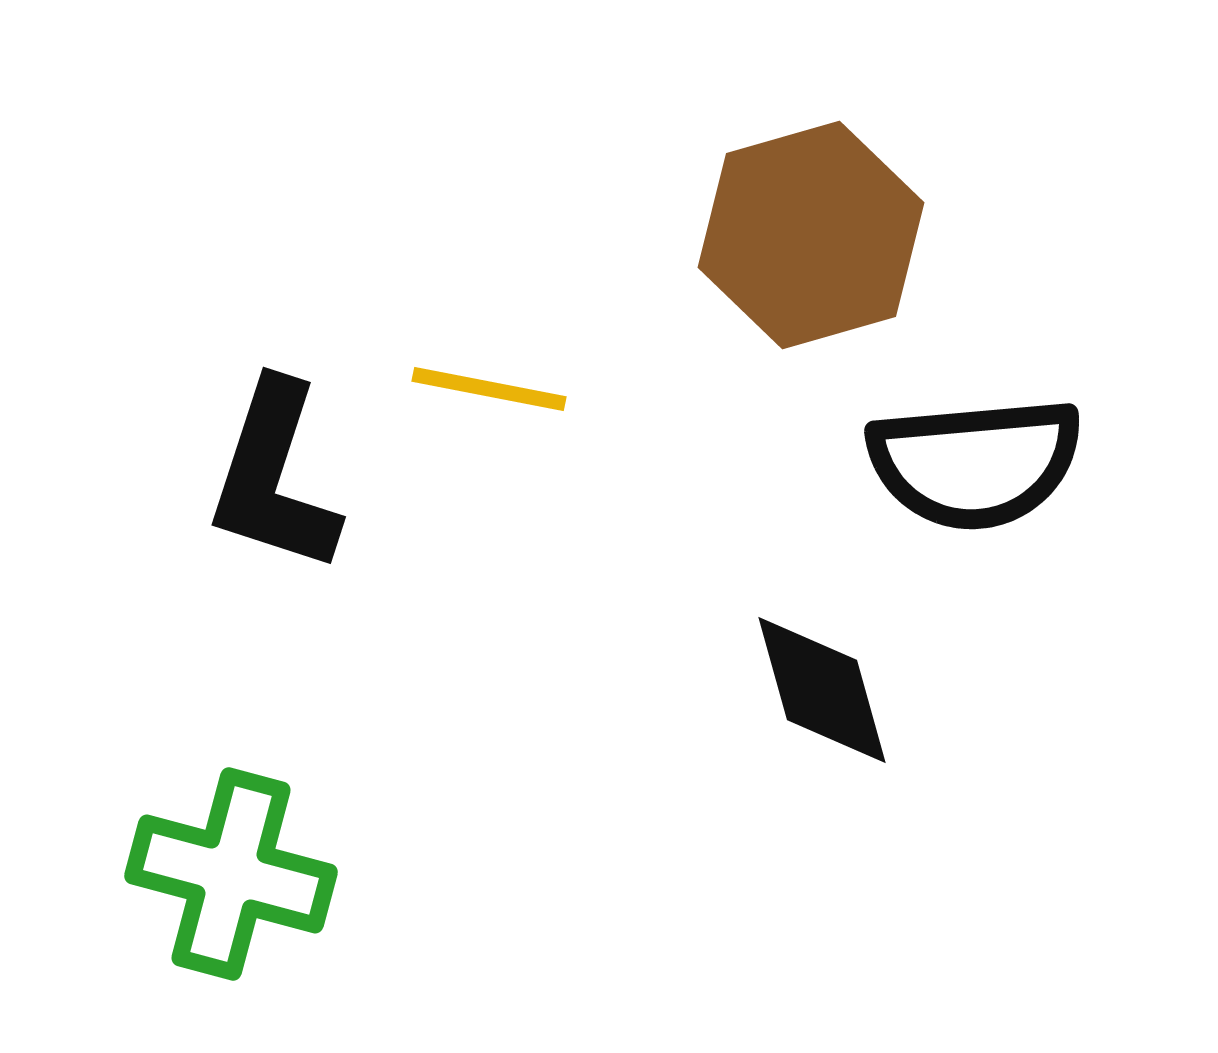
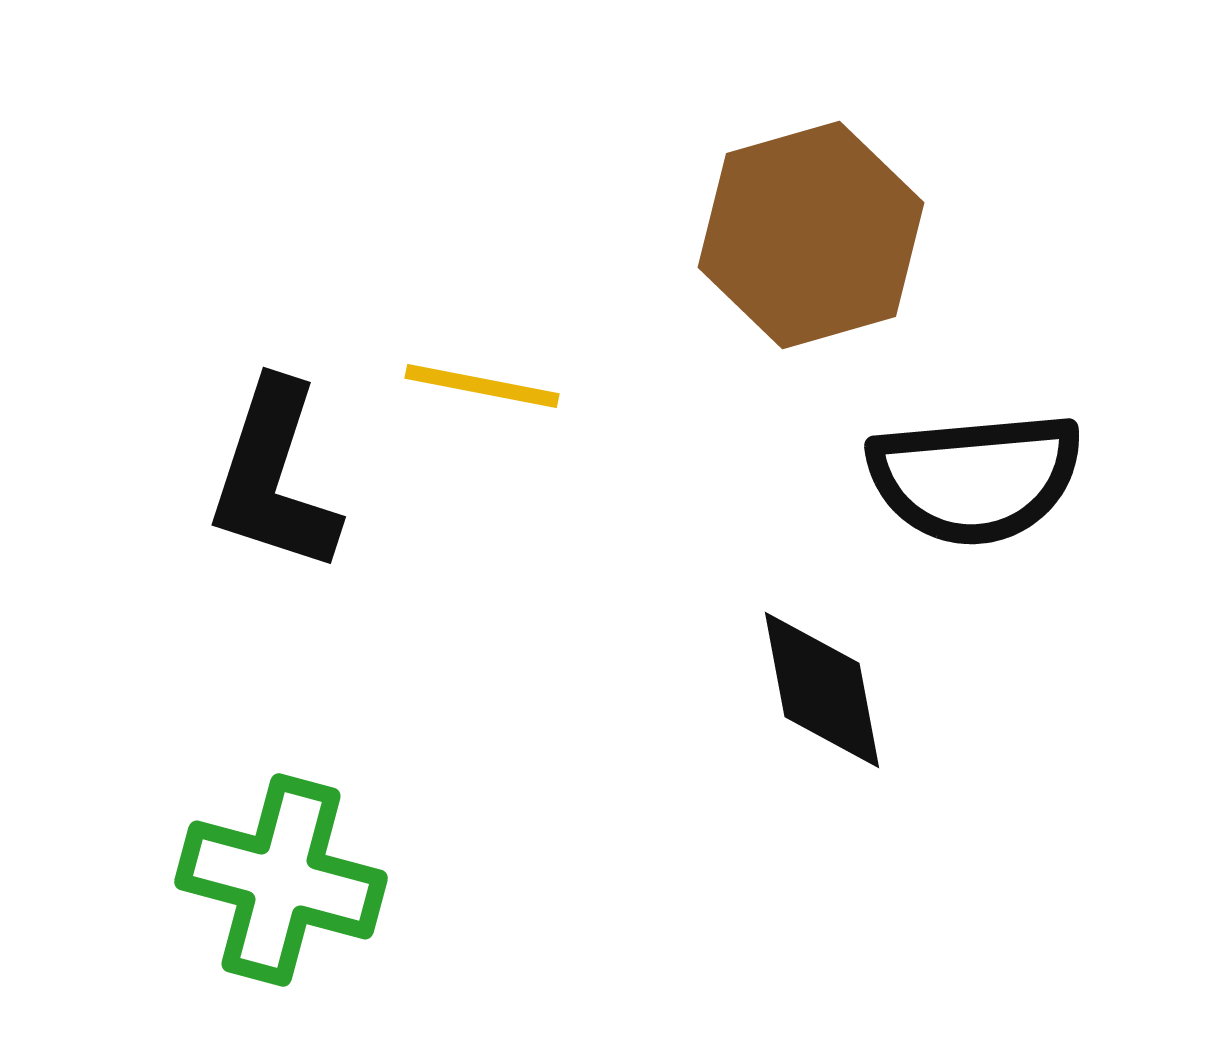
yellow line: moved 7 px left, 3 px up
black semicircle: moved 15 px down
black diamond: rotated 5 degrees clockwise
green cross: moved 50 px right, 6 px down
